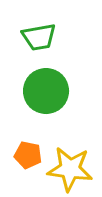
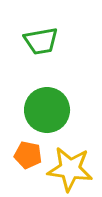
green trapezoid: moved 2 px right, 4 px down
green circle: moved 1 px right, 19 px down
